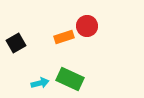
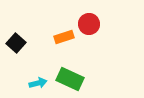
red circle: moved 2 px right, 2 px up
black square: rotated 18 degrees counterclockwise
cyan arrow: moved 2 px left
